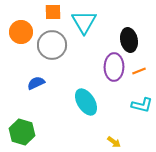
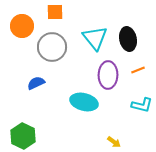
orange square: moved 2 px right
cyan triangle: moved 11 px right, 16 px down; rotated 8 degrees counterclockwise
orange circle: moved 1 px right, 6 px up
black ellipse: moved 1 px left, 1 px up
gray circle: moved 2 px down
purple ellipse: moved 6 px left, 8 px down
orange line: moved 1 px left, 1 px up
cyan ellipse: moved 2 px left; rotated 44 degrees counterclockwise
green hexagon: moved 1 px right, 4 px down; rotated 10 degrees clockwise
